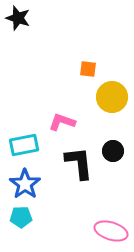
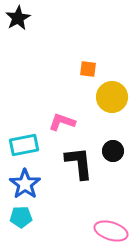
black star: rotated 25 degrees clockwise
